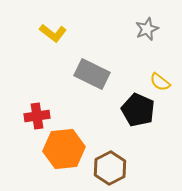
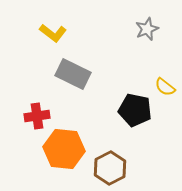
gray rectangle: moved 19 px left
yellow semicircle: moved 5 px right, 5 px down
black pentagon: moved 3 px left; rotated 12 degrees counterclockwise
orange hexagon: rotated 12 degrees clockwise
